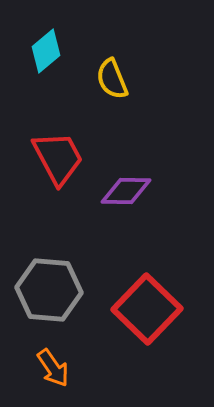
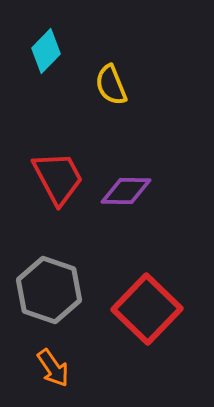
cyan diamond: rotated 6 degrees counterclockwise
yellow semicircle: moved 1 px left, 6 px down
red trapezoid: moved 20 px down
gray hexagon: rotated 14 degrees clockwise
